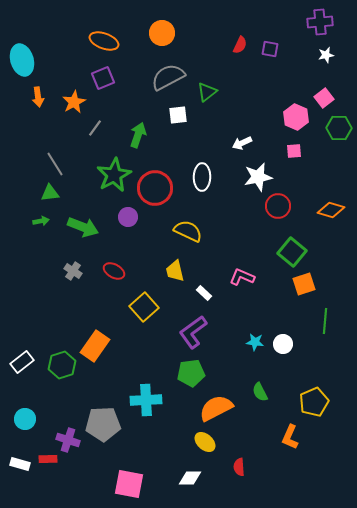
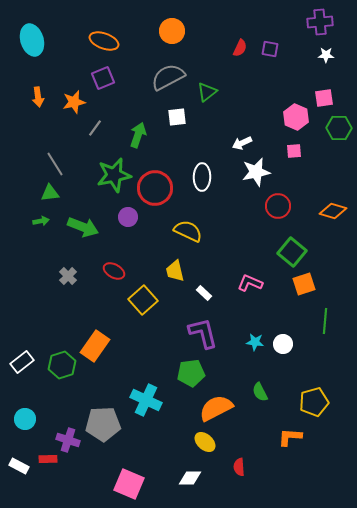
orange circle at (162, 33): moved 10 px right, 2 px up
red semicircle at (240, 45): moved 3 px down
white star at (326, 55): rotated 14 degrees clockwise
cyan ellipse at (22, 60): moved 10 px right, 20 px up
pink square at (324, 98): rotated 30 degrees clockwise
orange star at (74, 102): rotated 15 degrees clockwise
white square at (178, 115): moved 1 px left, 2 px down
green star at (114, 175): rotated 16 degrees clockwise
white star at (258, 177): moved 2 px left, 5 px up
orange diamond at (331, 210): moved 2 px right, 1 px down
gray cross at (73, 271): moved 5 px left, 5 px down; rotated 12 degrees clockwise
pink L-shape at (242, 277): moved 8 px right, 6 px down
yellow square at (144, 307): moved 1 px left, 7 px up
purple L-shape at (193, 332): moved 10 px right, 1 px down; rotated 112 degrees clockwise
cyan cross at (146, 400): rotated 28 degrees clockwise
yellow pentagon at (314, 402): rotated 8 degrees clockwise
orange L-shape at (290, 437): rotated 70 degrees clockwise
white rectangle at (20, 464): moved 1 px left, 2 px down; rotated 12 degrees clockwise
pink square at (129, 484): rotated 12 degrees clockwise
